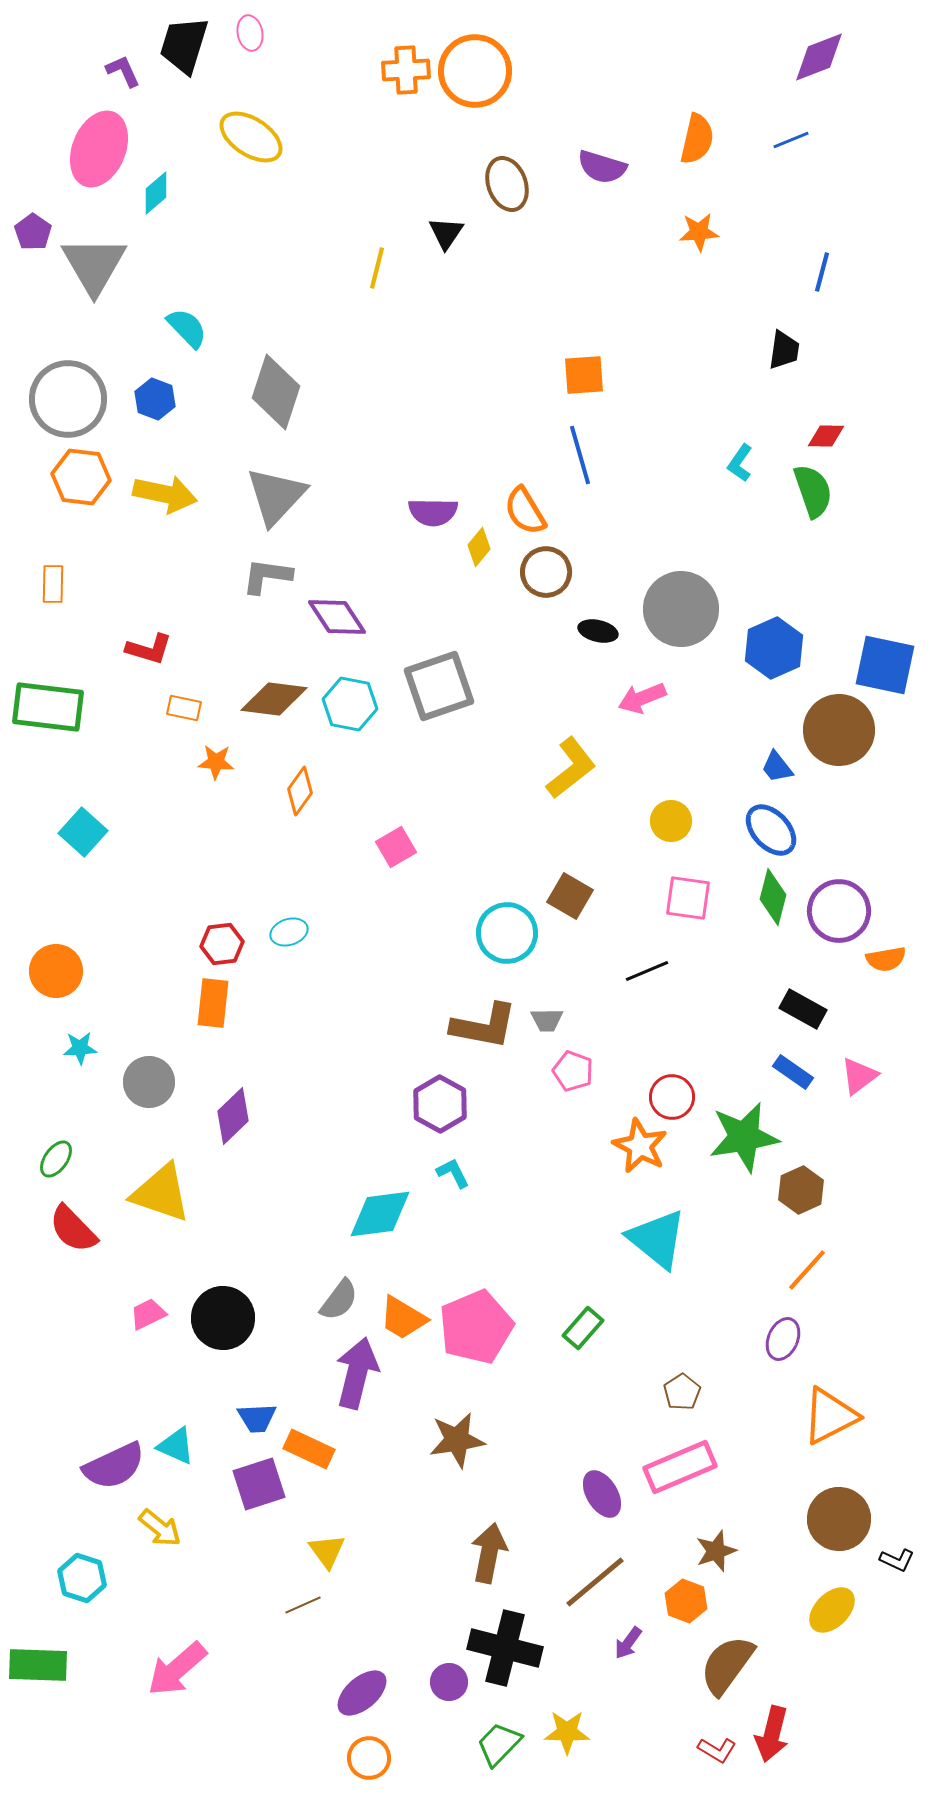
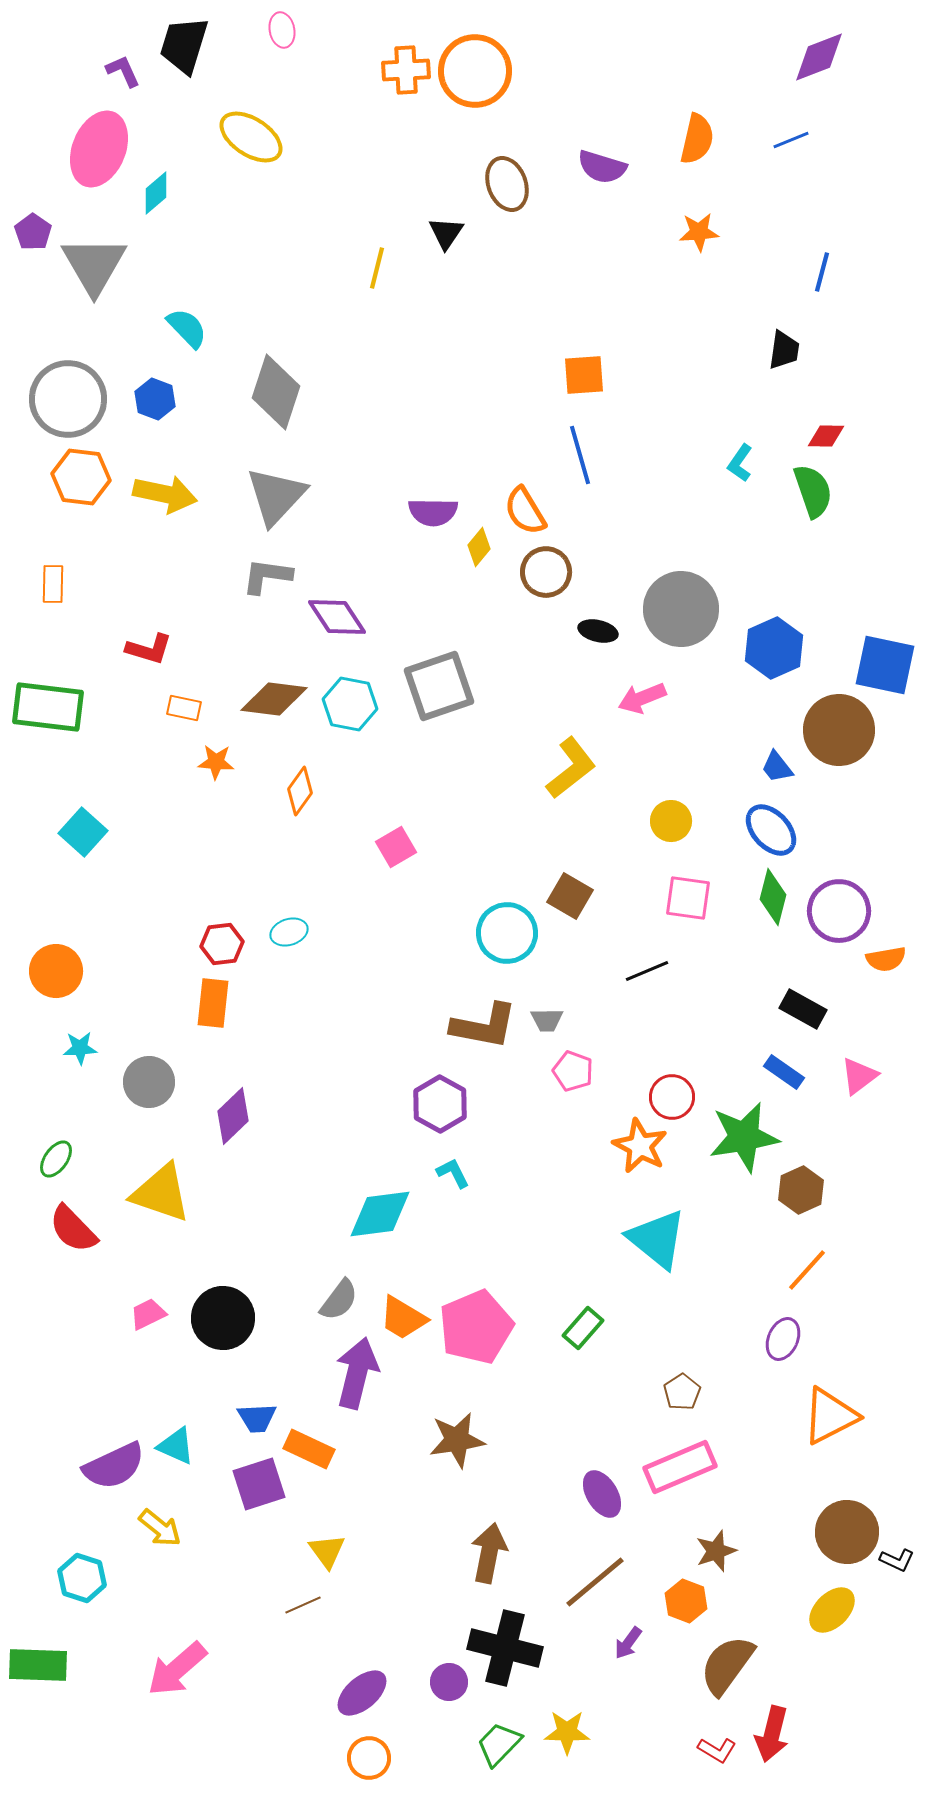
pink ellipse at (250, 33): moved 32 px right, 3 px up
blue rectangle at (793, 1072): moved 9 px left
brown circle at (839, 1519): moved 8 px right, 13 px down
